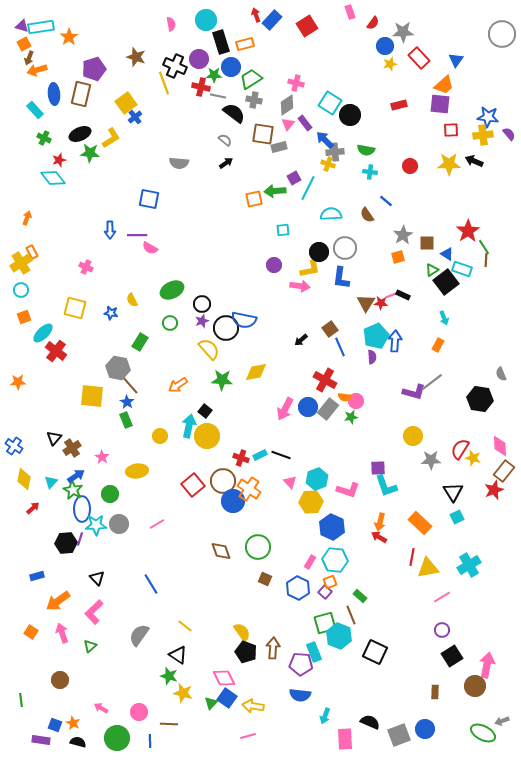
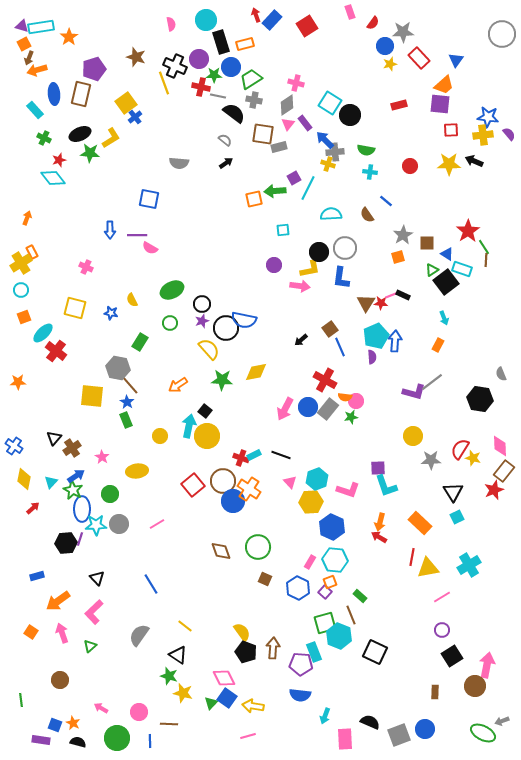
cyan rectangle at (260, 455): moved 6 px left
